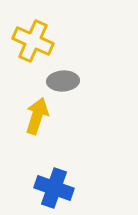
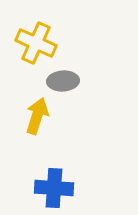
yellow cross: moved 3 px right, 2 px down
blue cross: rotated 15 degrees counterclockwise
